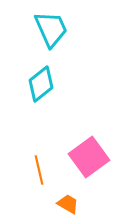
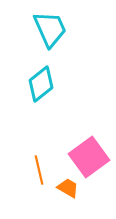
cyan trapezoid: moved 1 px left
orange trapezoid: moved 16 px up
